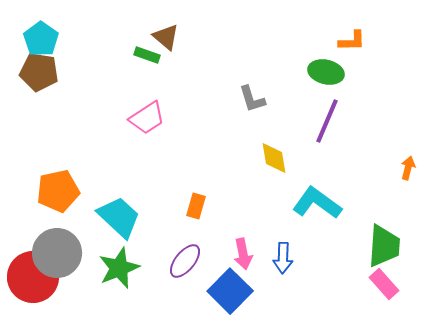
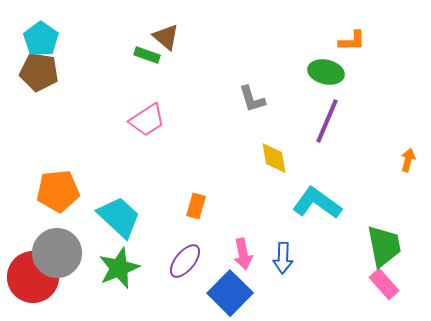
pink trapezoid: moved 2 px down
orange arrow: moved 8 px up
orange pentagon: rotated 6 degrees clockwise
green trapezoid: rotated 15 degrees counterclockwise
blue square: moved 2 px down
